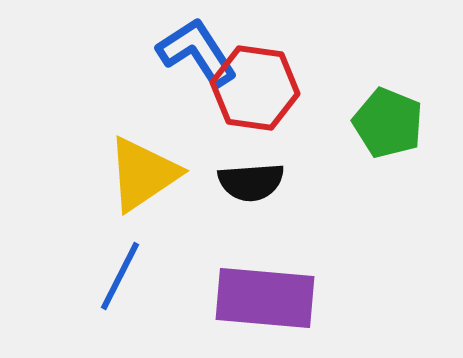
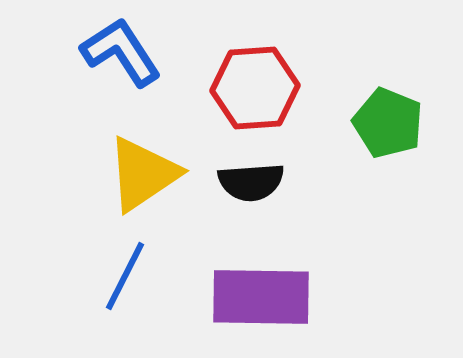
blue L-shape: moved 76 px left
red hexagon: rotated 12 degrees counterclockwise
blue line: moved 5 px right
purple rectangle: moved 4 px left, 1 px up; rotated 4 degrees counterclockwise
